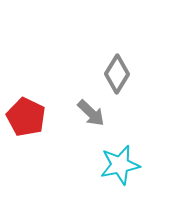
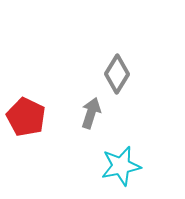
gray arrow: rotated 116 degrees counterclockwise
cyan star: moved 1 px right, 1 px down
